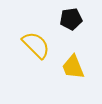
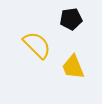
yellow semicircle: moved 1 px right
